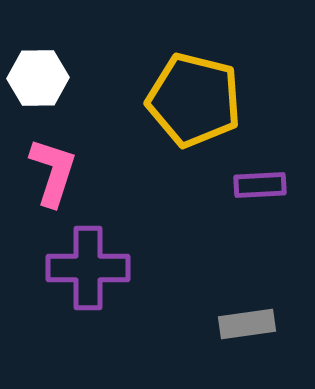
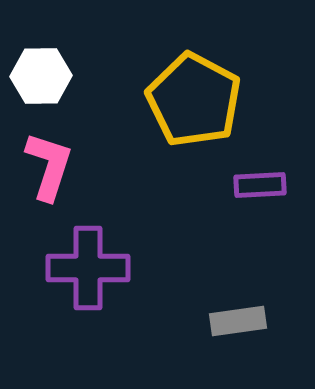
white hexagon: moved 3 px right, 2 px up
yellow pentagon: rotated 14 degrees clockwise
pink L-shape: moved 4 px left, 6 px up
gray rectangle: moved 9 px left, 3 px up
